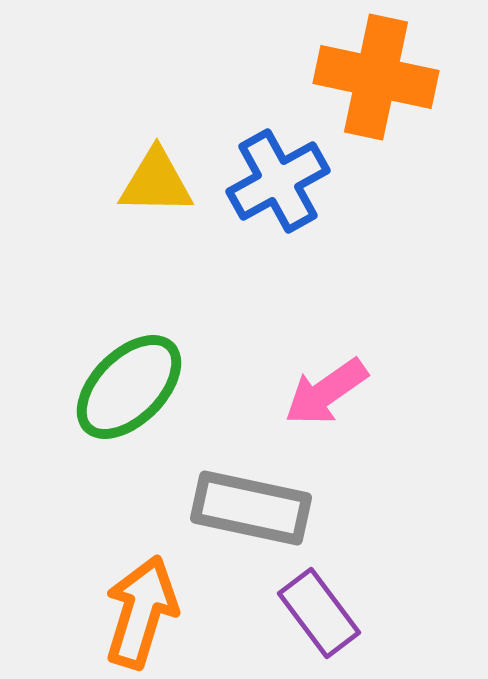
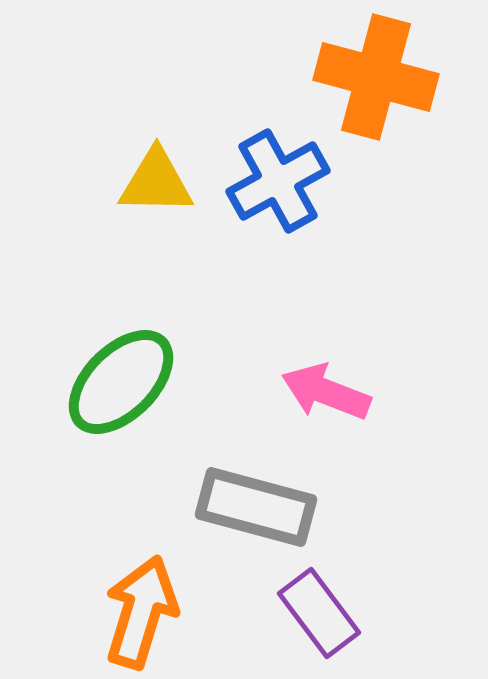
orange cross: rotated 3 degrees clockwise
green ellipse: moved 8 px left, 5 px up
pink arrow: rotated 56 degrees clockwise
gray rectangle: moved 5 px right, 1 px up; rotated 3 degrees clockwise
